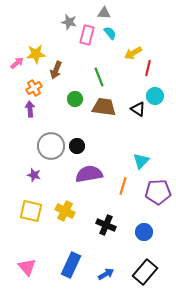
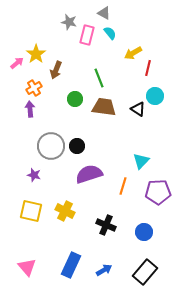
gray triangle: rotated 24 degrees clockwise
yellow star: rotated 30 degrees counterclockwise
green line: moved 1 px down
purple semicircle: rotated 8 degrees counterclockwise
blue arrow: moved 2 px left, 4 px up
